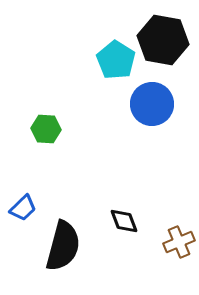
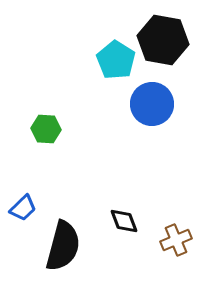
brown cross: moved 3 px left, 2 px up
